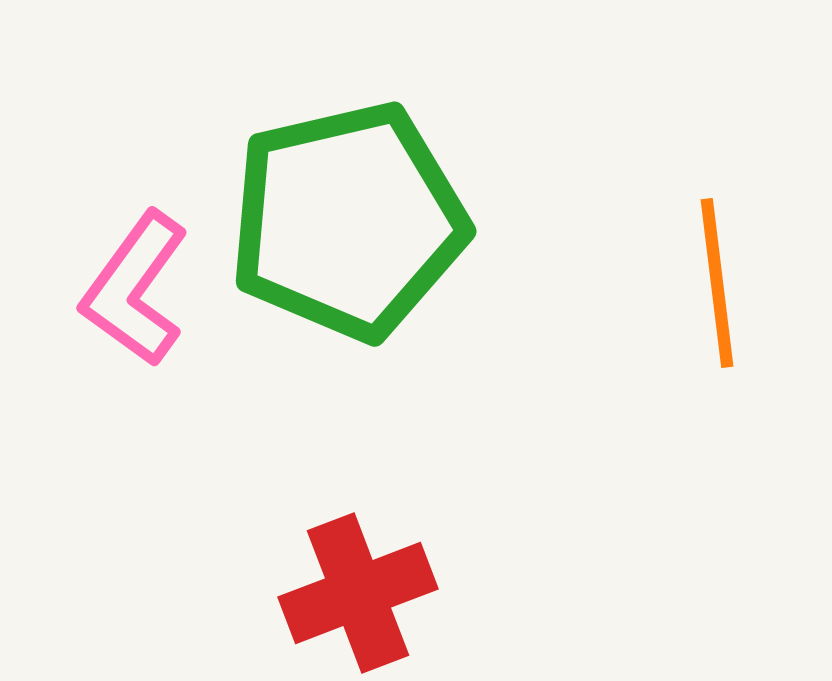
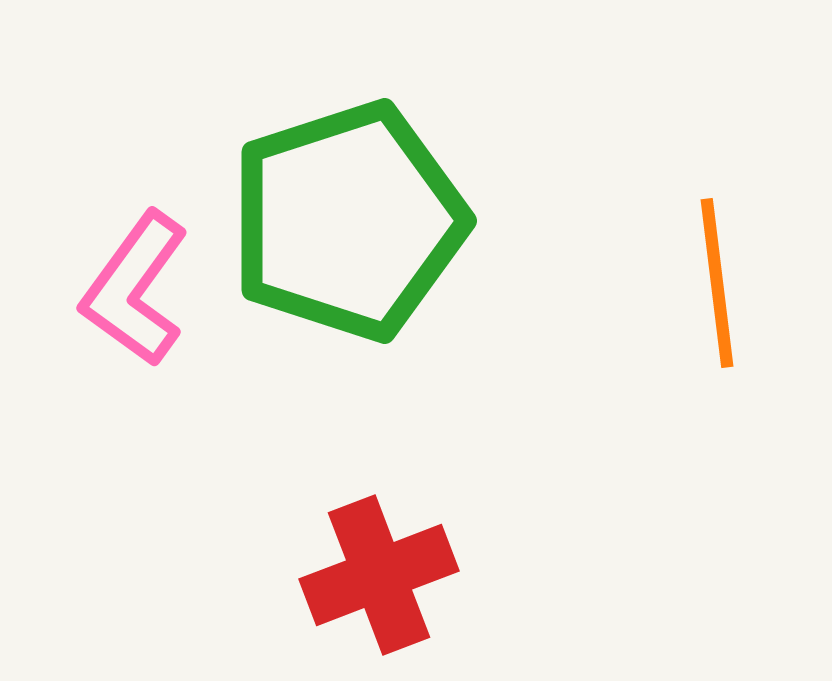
green pentagon: rotated 5 degrees counterclockwise
red cross: moved 21 px right, 18 px up
